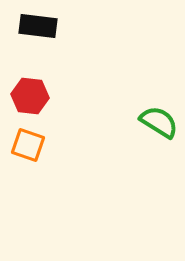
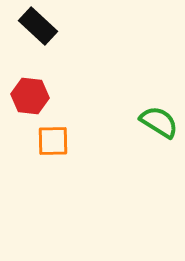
black rectangle: rotated 36 degrees clockwise
orange square: moved 25 px right, 4 px up; rotated 20 degrees counterclockwise
